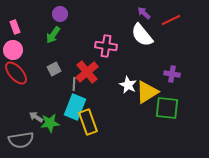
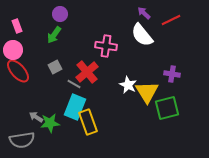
pink rectangle: moved 2 px right, 1 px up
green arrow: moved 1 px right
gray square: moved 1 px right, 2 px up
red ellipse: moved 2 px right, 2 px up
gray line: rotated 64 degrees counterclockwise
yellow triangle: rotated 30 degrees counterclockwise
green square: rotated 20 degrees counterclockwise
gray semicircle: moved 1 px right
